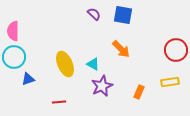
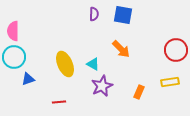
purple semicircle: rotated 48 degrees clockwise
